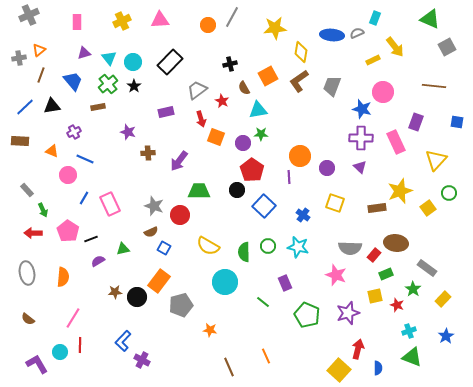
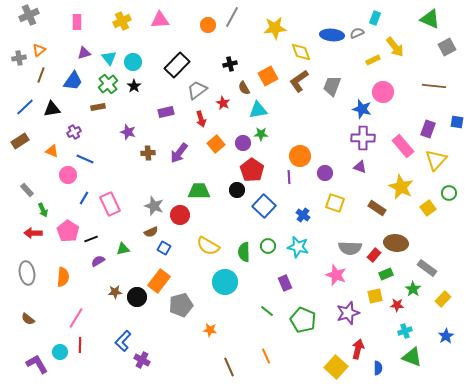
yellow diamond at (301, 52): rotated 30 degrees counterclockwise
black rectangle at (170, 62): moved 7 px right, 3 px down
blue trapezoid at (73, 81): rotated 75 degrees clockwise
red star at (222, 101): moved 1 px right, 2 px down
black triangle at (52, 106): moved 3 px down
purple rectangle at (416, 122): moved 12 px right, 7 px down
orange square at (216, 137): moved 7 px down; rotated 30 degrees clockwise
purple cross at (361, 138): moved 2 px right
brown rectangle at (20, 141): rotated 36 degrees counterclockwise
pink rectangle at (396, 142): moved 7 px right, 4 px down; rotated 15 degrees counterclockwise
purple arrow at (179, 161): moved 8 px up
purple triangle at (360, 167): rotated 24 degrees counterclockwise
purple circle at (327, 168): moved 2 px left, 5 px down
yellow star at (400, 191): moved 1 px right, 4 px up; rotated 25 degrees counterclockwise
brown rectangle at (377, 208): rotated 42 degrees clockwise
green line at (263, 302): moved 4 px right, 9 px down
red star at (397, 305): rotated 16 degrees counterclockwise
green pentagon at (307, 315): moved 4 px left, 5 px down
pink line at (73, 318): moved 3 px right
cyan cross at (409, 331): moved 4 px left
yellow square at (339, 370): moved 3 px left, 3 px up
